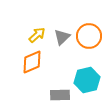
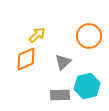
gray triangle: moved 1 px right, 25 px down
orange diamond: moved 6 px left, 3 px up
cyan hexagon: moved 6 px down
